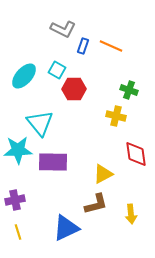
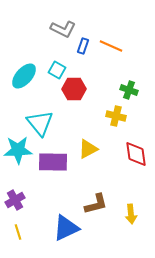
yellow triangle: moved 15 px left, 25 px up
purple cross: rotated 18 degrees counterclockwise
